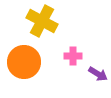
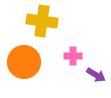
yellow cross: rotated 20 degrees counterclockwise
purple arrow: moved 2 px left, 1 px down
